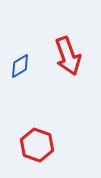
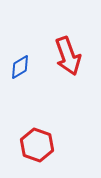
blue diamond: moved 1 px down
